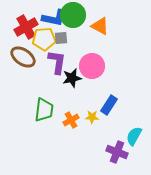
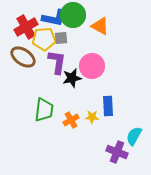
blue rectangle: moved 1 px left, 1 px down; rotated 36 degrees counterclockwise
